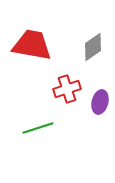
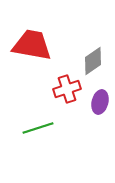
gray diamond: moved 14 px down
